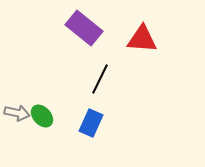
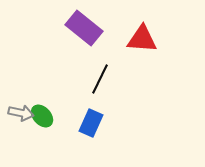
gray arrow: moved 4 px right
